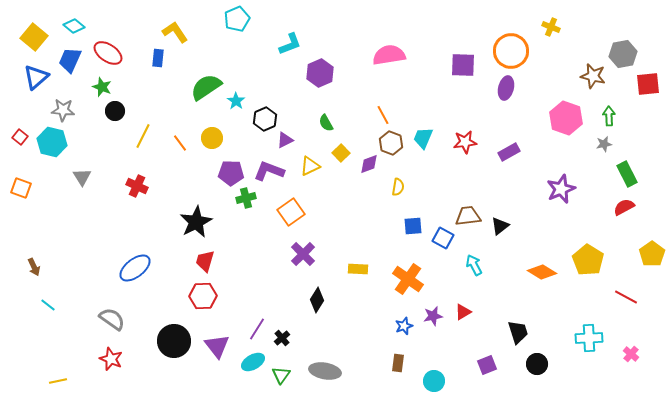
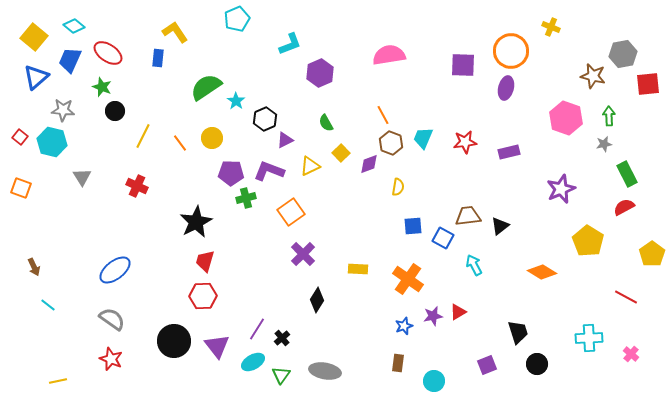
purple rectangle at (509, 152): rotated 15 degrees clockwise
yellow pentagon at (588, 260): moved 19 px up
blue ellipse at (135, 268): moved 20 px left, 2 px down
red triangle at (463, 312): moved 5 px left
